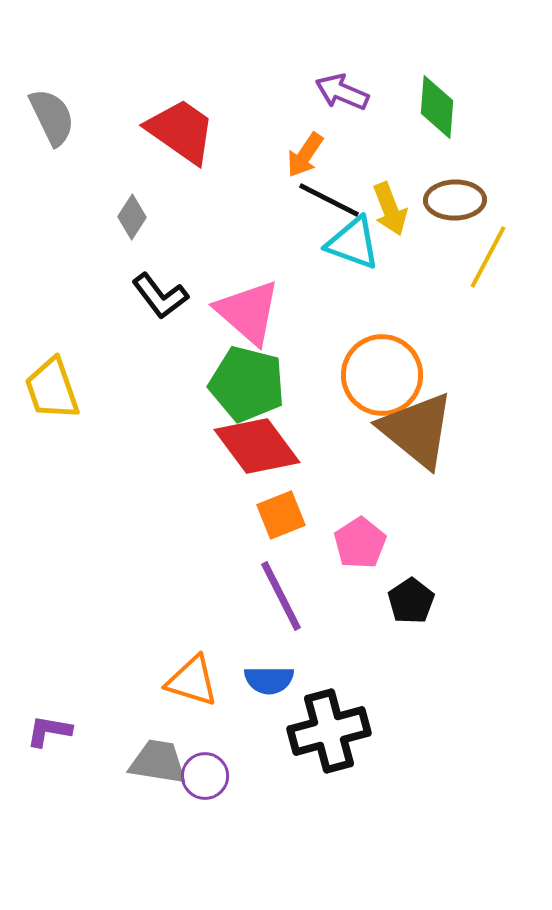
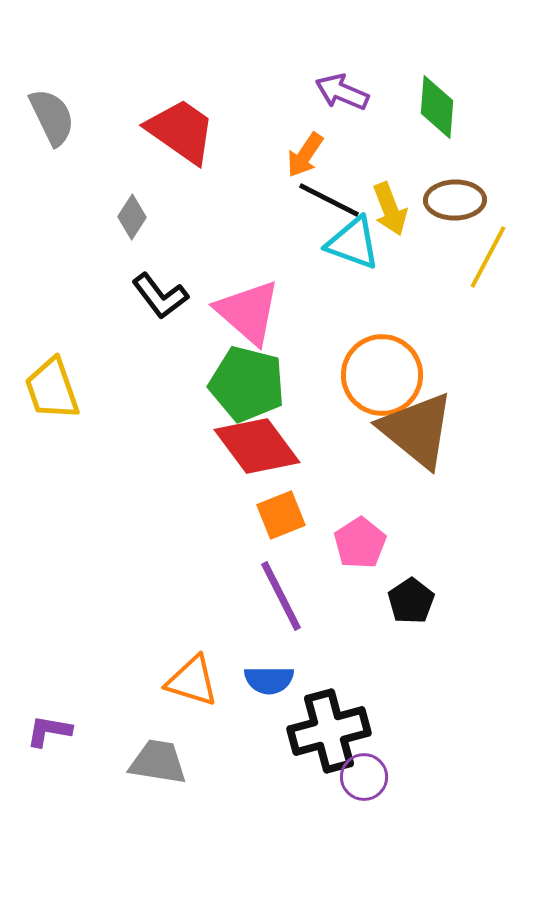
purple circle: moved 159 px right, 1 px down
